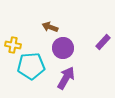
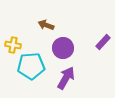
brown arrow: moved 4 px left, 2 px up
